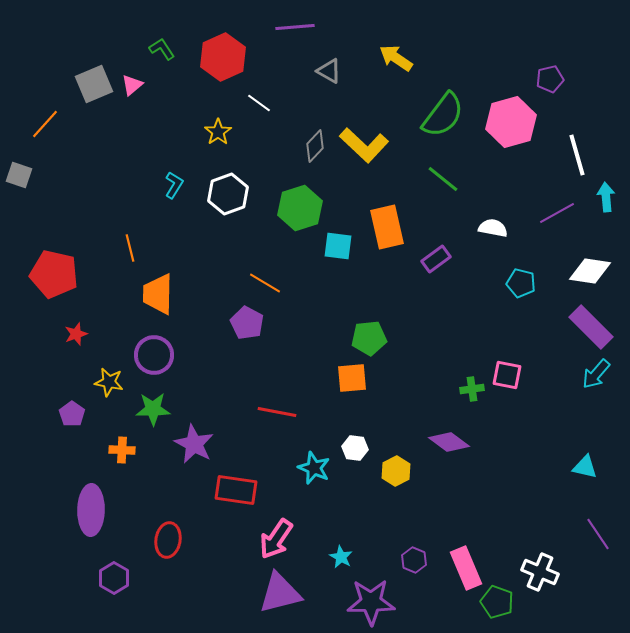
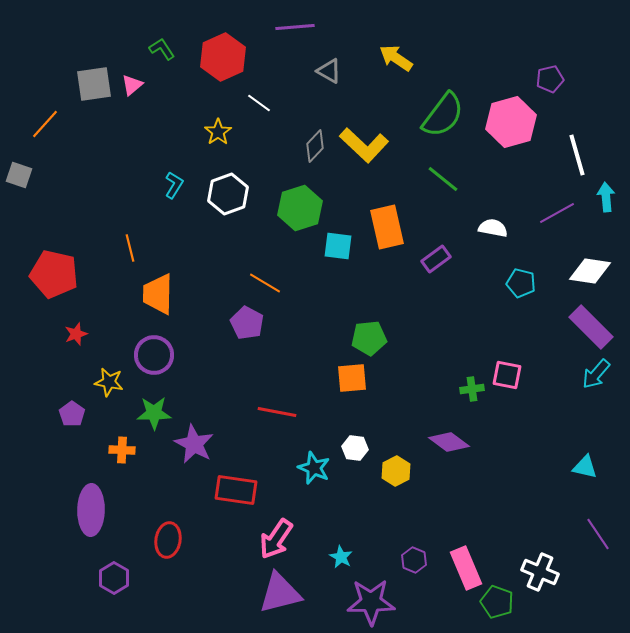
gray square at (94, 84): rotated 15 degrees clockwise
green star at (153, 409): moved 1 px right, 4 px down
